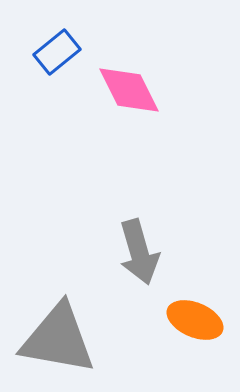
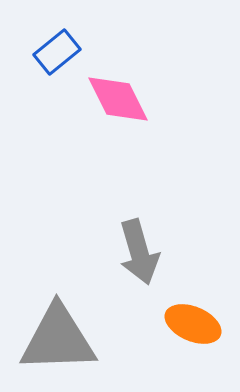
pink diamond: moved 11 px left, 9 px down
orange ellipse: moved 2 px left, 4 px down
gray triangle: rotated 12 degrees counterclockwise
